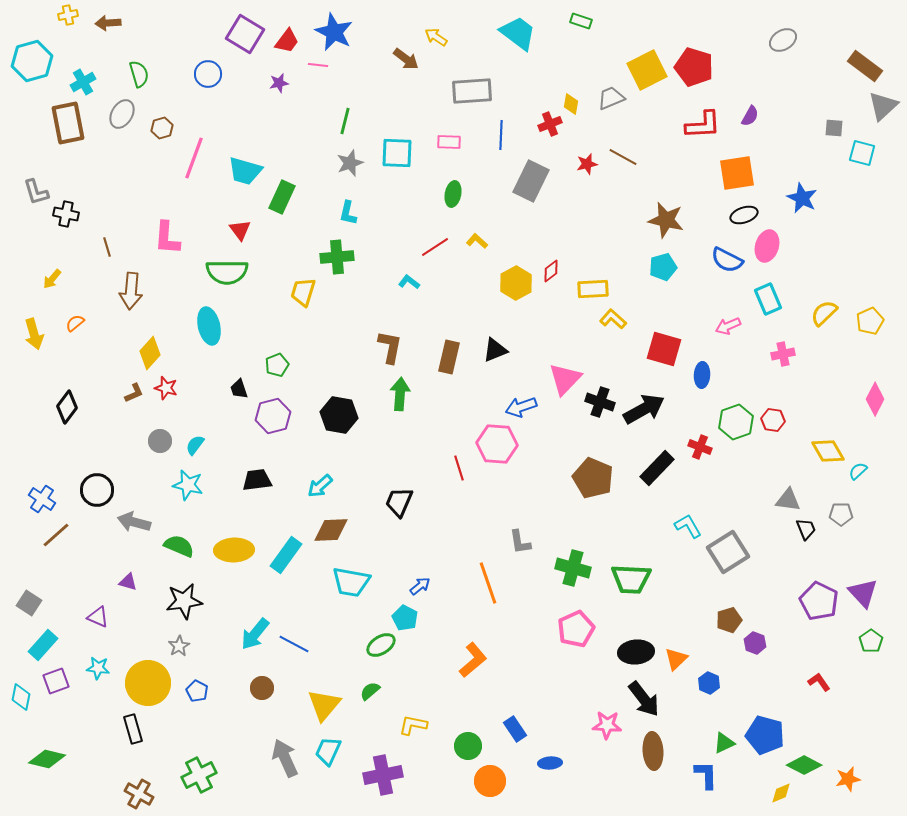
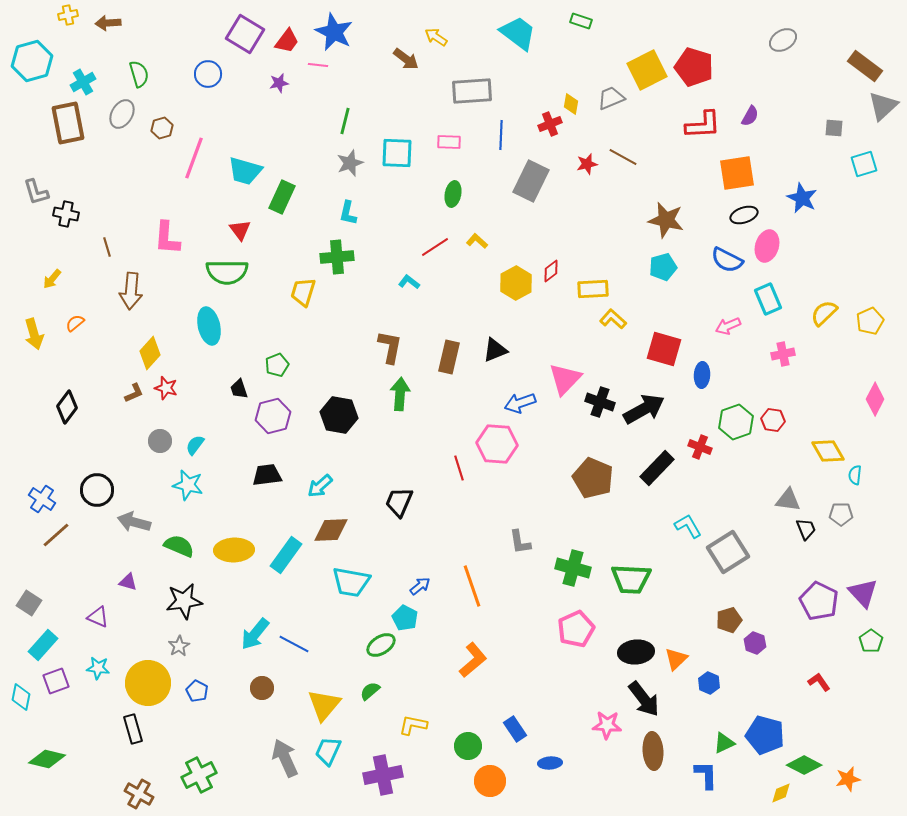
cyan square at (862, 153): moved 2 px right, 11 px down; rotated 32 degrees counterclockwise
blue arrow at (521, 407): moved 1 px left, 4 px up
cyan semicircle at (858, 471): moved 3 px left, 4 px down; rotated 42 degrees counterclockwise
black trapezoid at (257, 480): moved 10 px right, 5 px up
orange line at (488, 583): moved 16 px left, 3 px down
